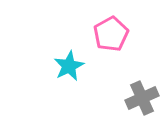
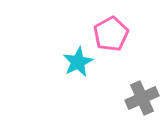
cyan star: moved 9 px right, 4 px up
